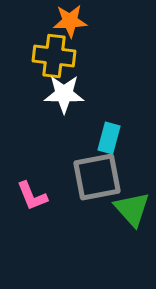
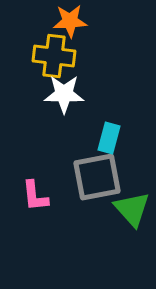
pink L-shape: moved 3 px right; rotated 16 degrees clockwise
